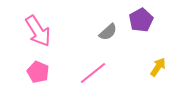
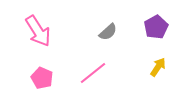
purple pentagon: moved 15 px right, 7 px down
pink pentagon: moved 4 px right, 6 px down
